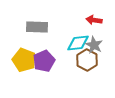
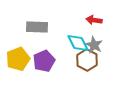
cyan diamond: rotated 70 degrees clockwise
yellow pentagon: moved 6 px left, 1 px up; rotated 30 degrees clockwise
